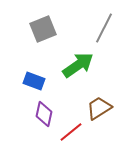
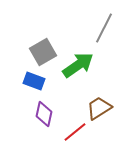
gray square: moved 23 px down; rotated 8 degrees counterclockwise
red line: moved 4 px right
